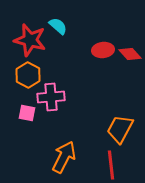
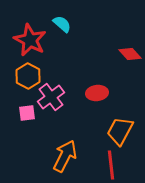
cyan semicircle: moved 4 px right, 2 px up
red star: rotated 12 degrees clockwise
red ellipse: moved 6 px left, 43 px down
orange hexagon: moved 1 px down
pink cross: rotated 32 degrees counterclockwise
pink square: rotated 18 degrees counterclockwise
orange trapezoid: moved 2 px down
orange arrow: moved 1 px right, 1 px up
